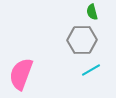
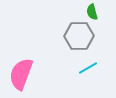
gray hexagon: moved 3 px left, 4 px up
cyan line: moved 3 px left, 2 px up
